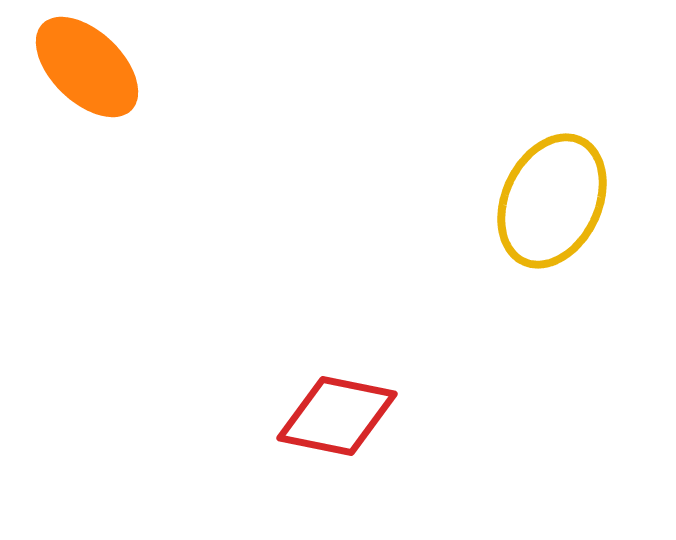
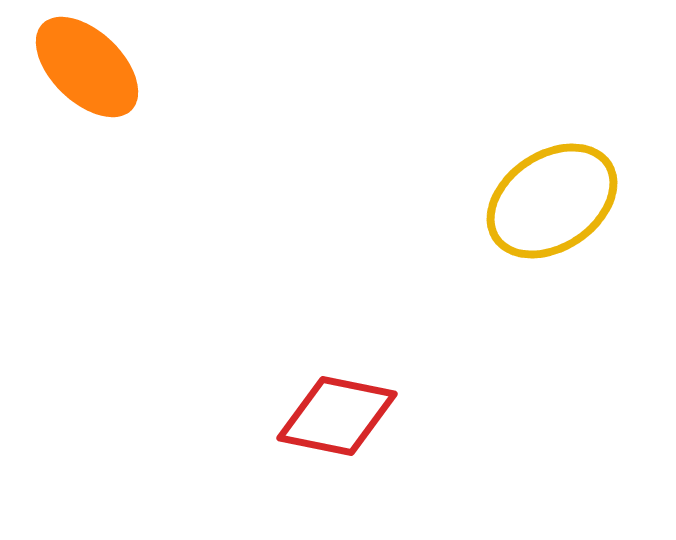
yellow ellipse: rotated 31 degrees clockwise
